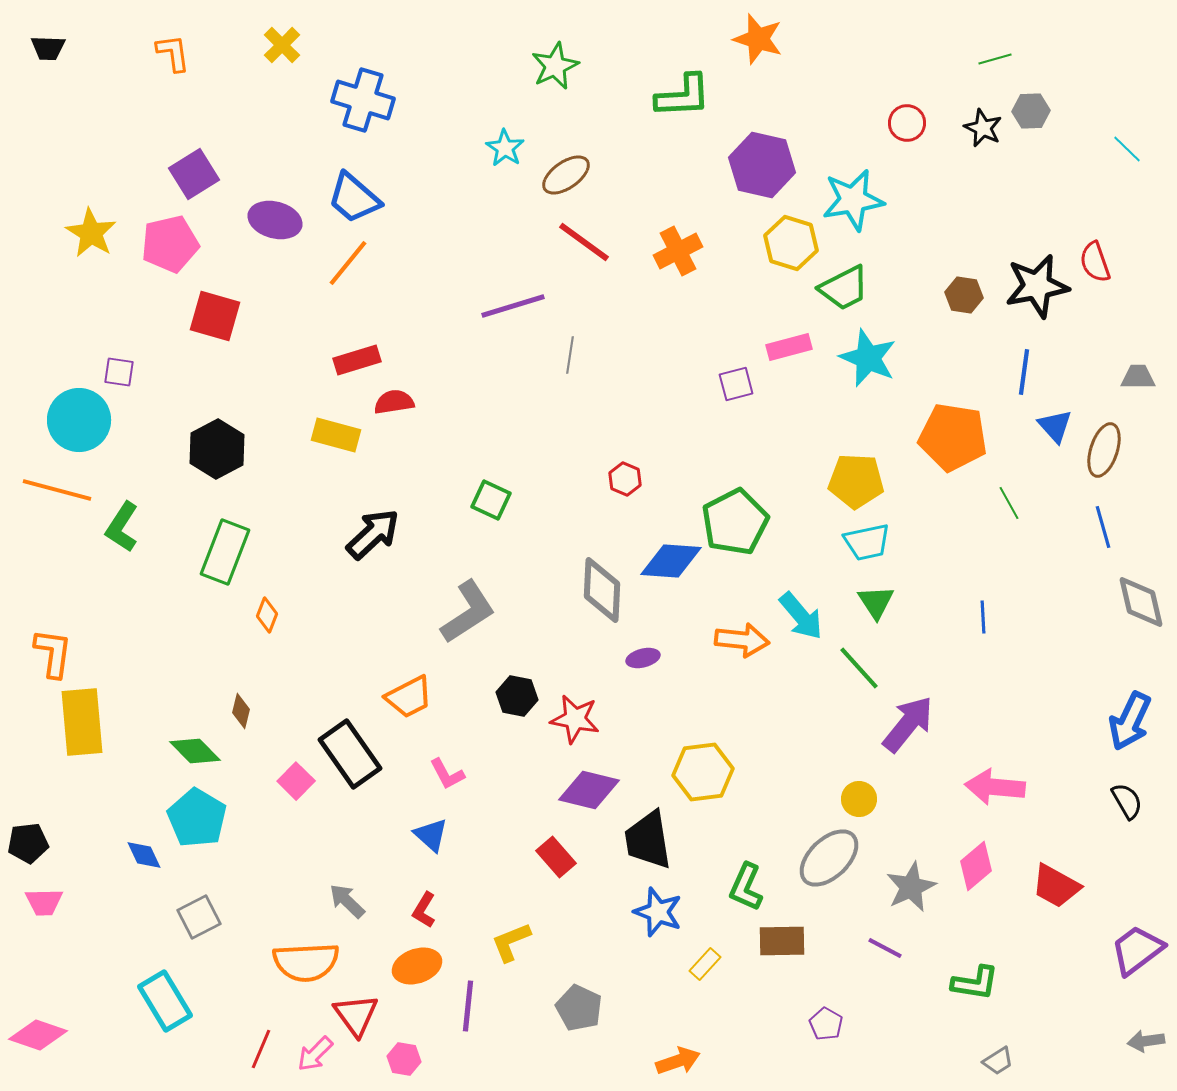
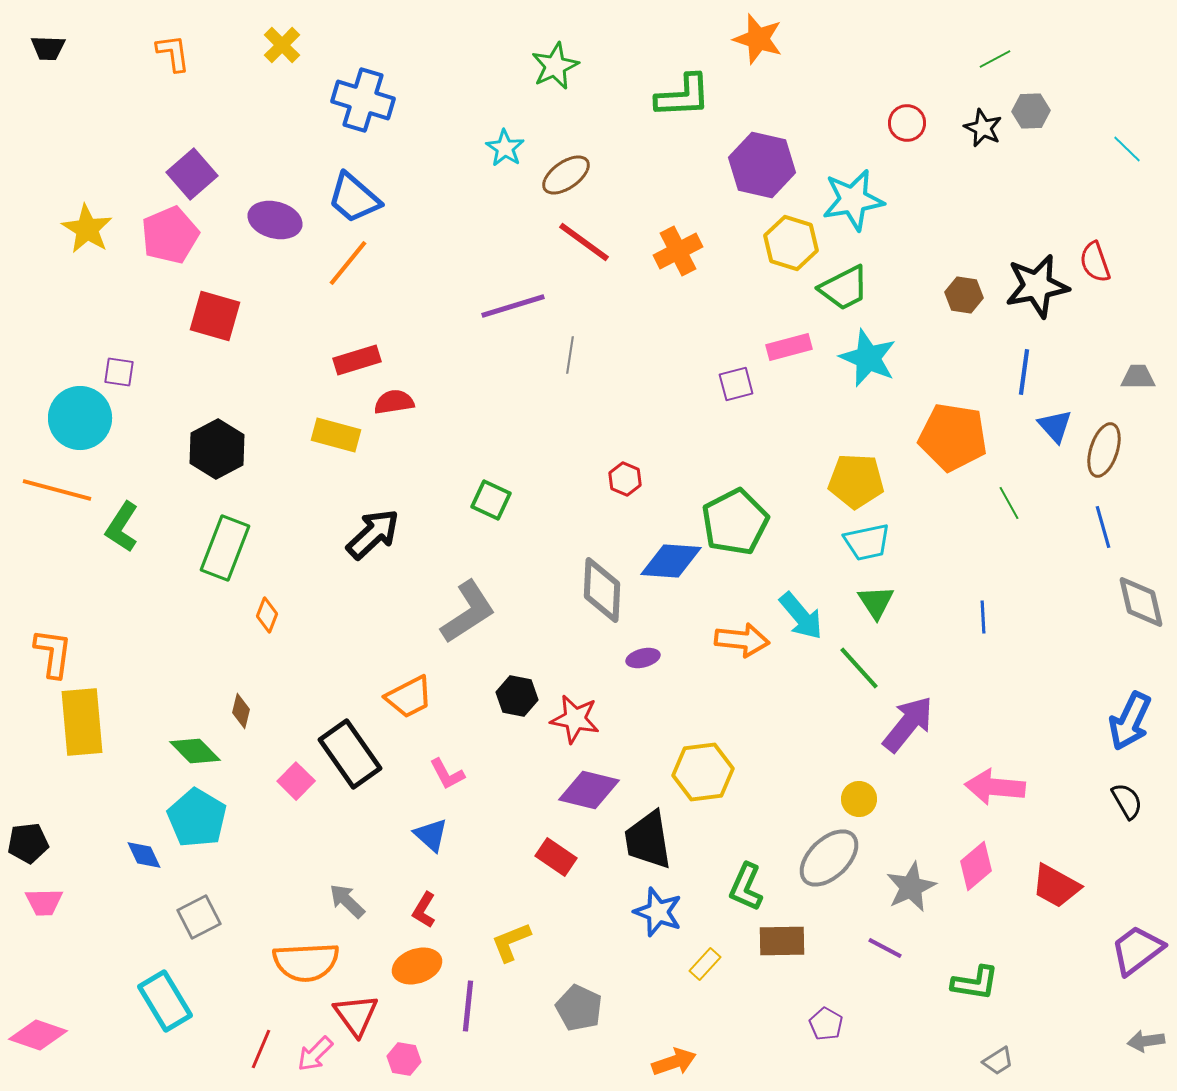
green line at (995, 59): rotated 12 degrees counterclockwise
purple square at (194, 174): moved 2 px left; rotated 9 degrees counterclockwise
yellow star at (91, 233): moved 4 px left, 4 px up
pink pentagon at (170, 244): moved 9 px up; rotated 10 degrees counterclockwise
cyan circle at (79, 420): moved 1 px right, 2 px up
green rectangle at (225, 552): moved 4 px up
red rectangle at (556, 857): rotated 15 degrees counterclockwise
orange arrow at (678, 1061): moved 4 px left, 1 px down
